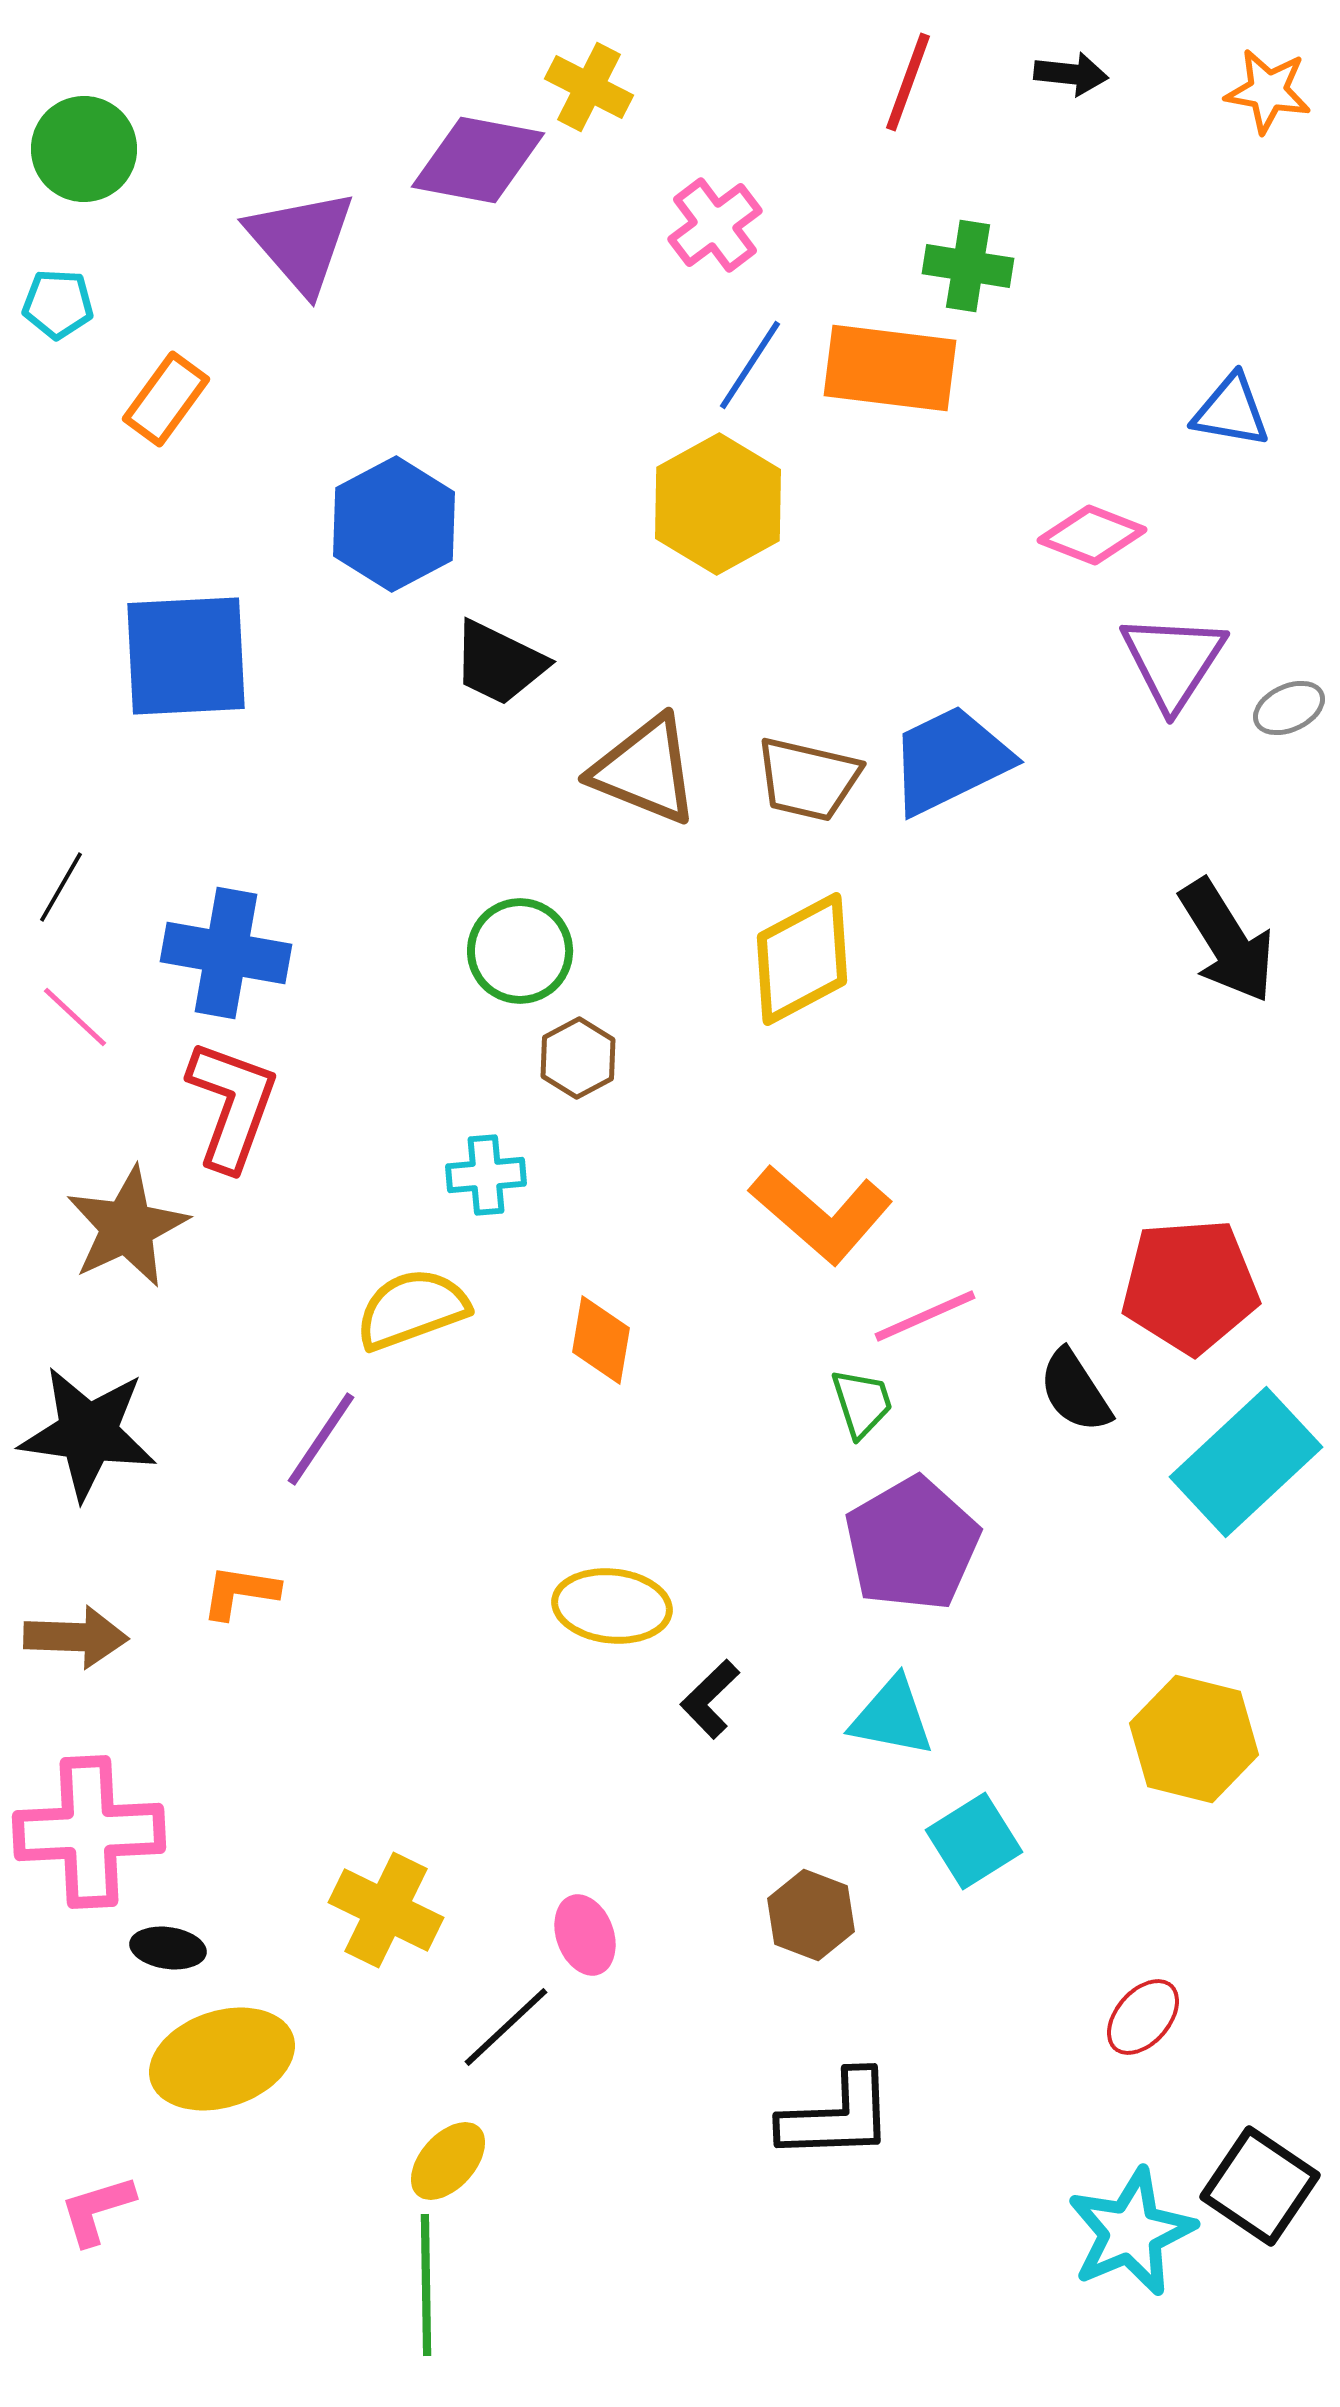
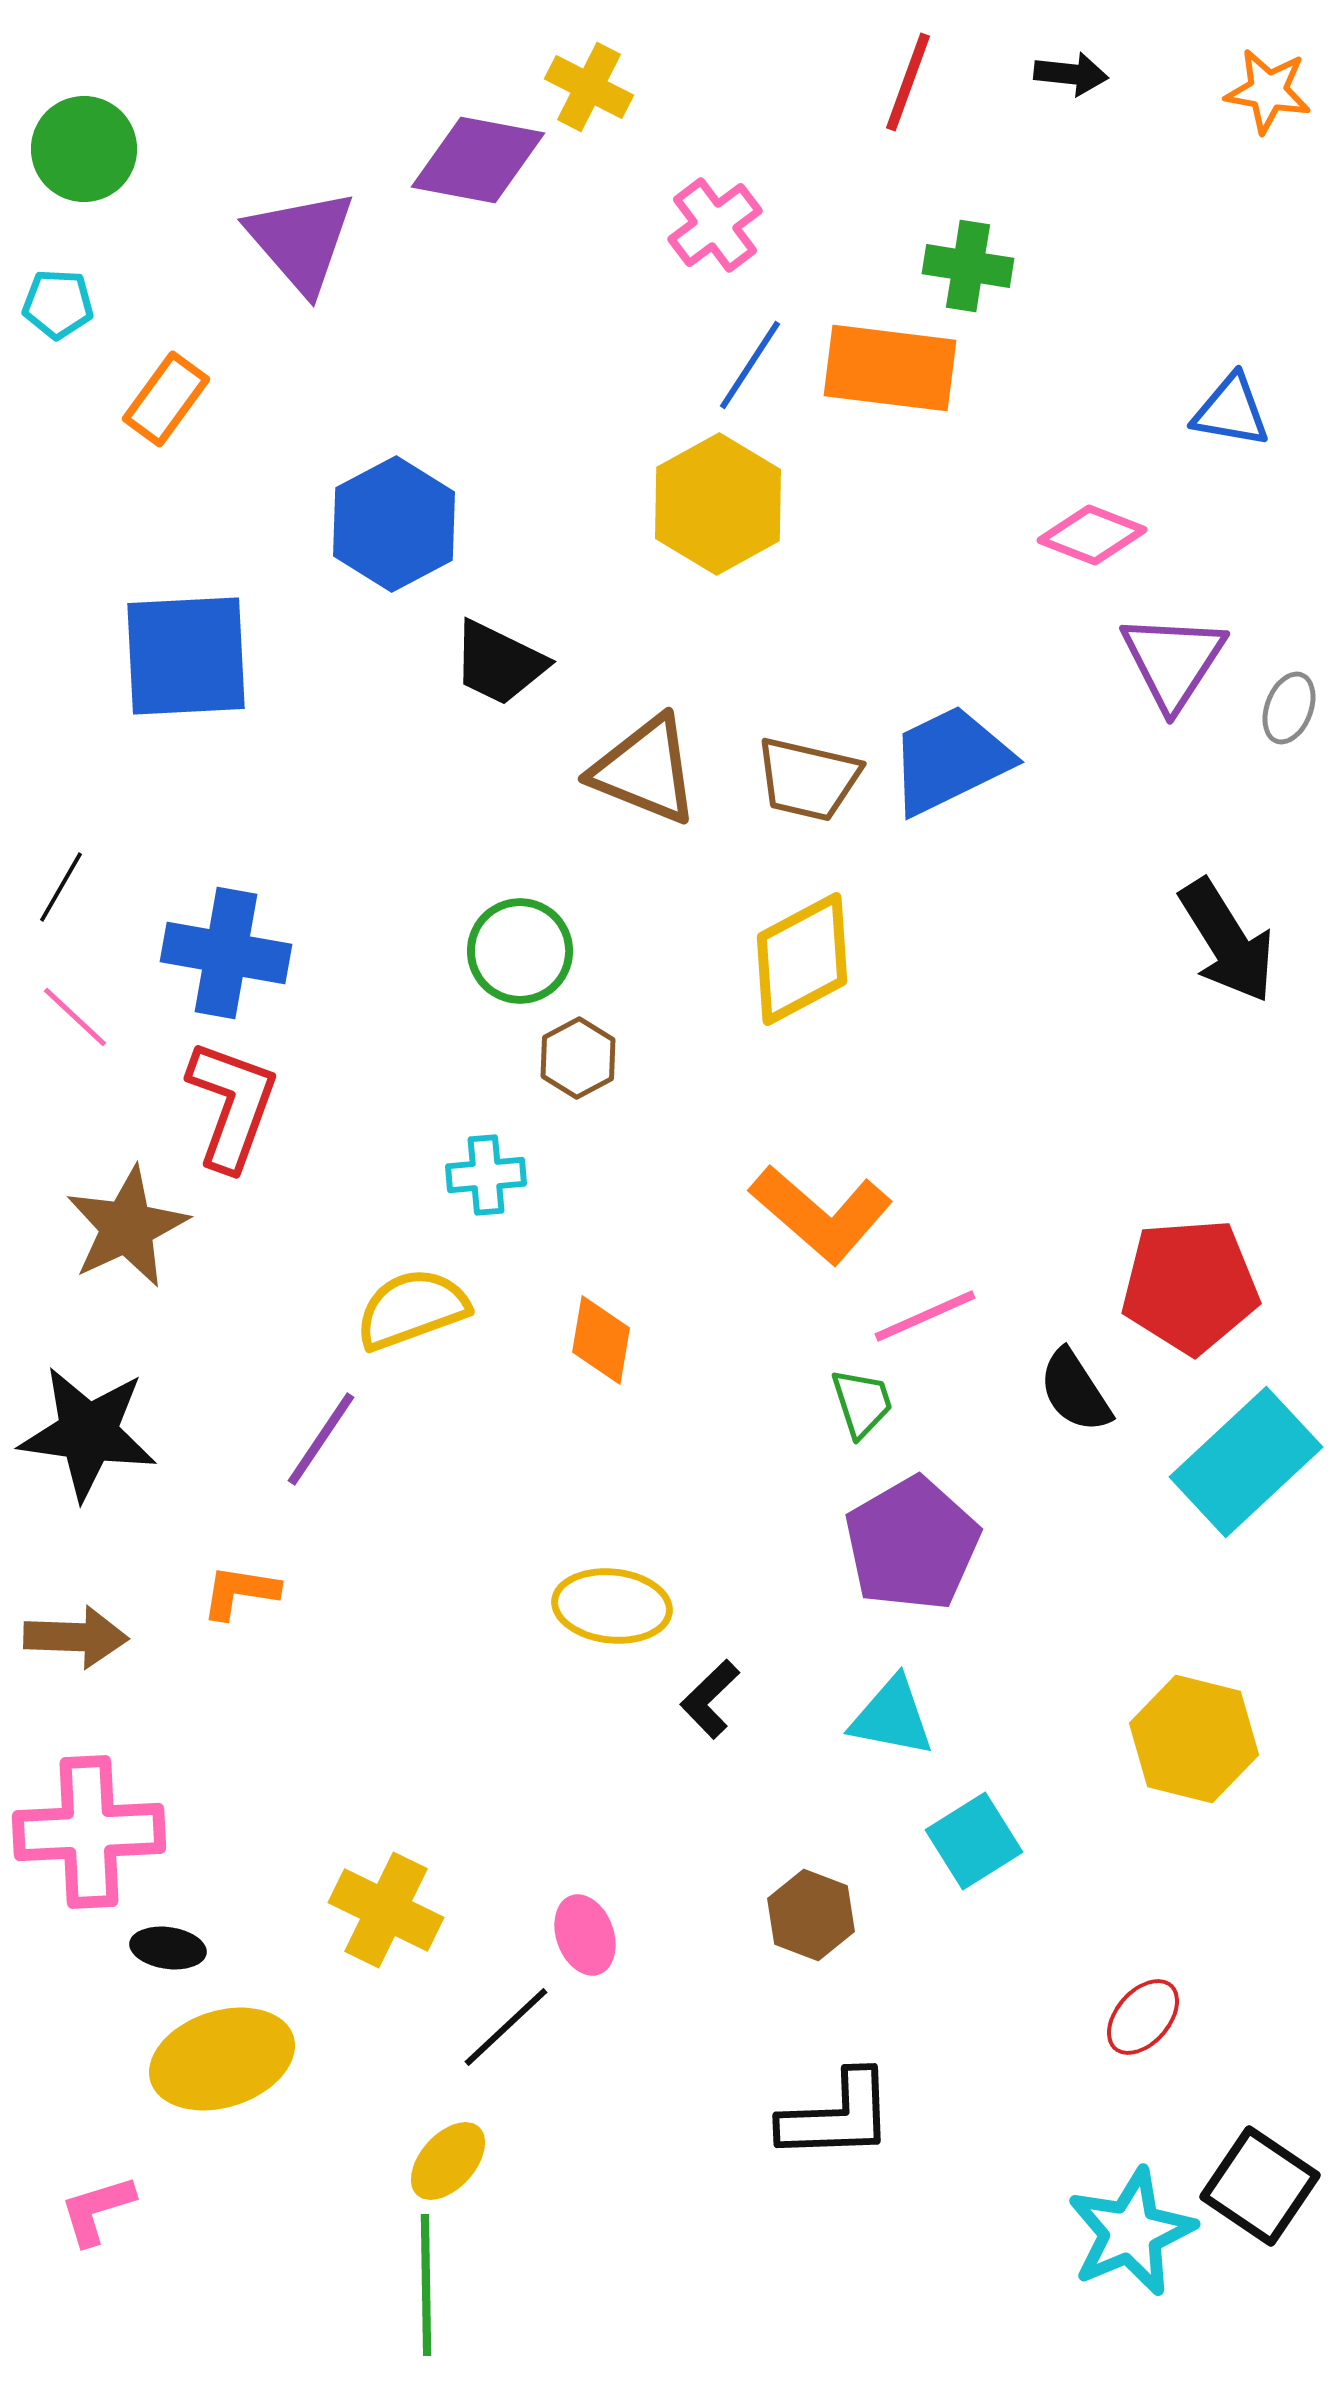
gray ellipse at (1289, 708): rotated 44 degrees counterclockwise
